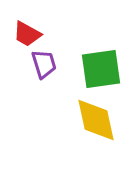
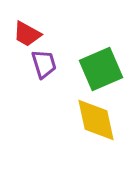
green square: rotated 15 degrees counterclockwise
